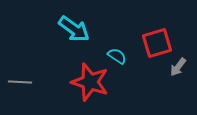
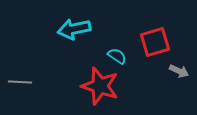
cyan arrow: rotated 132 degrees clockwise
red square: moved 2 px left, 1 px up
gray arrow: moved 1 px right, 4 px down; rotated 102 degrees counterclockwise
red star: moved 10 px right, 4 px down
